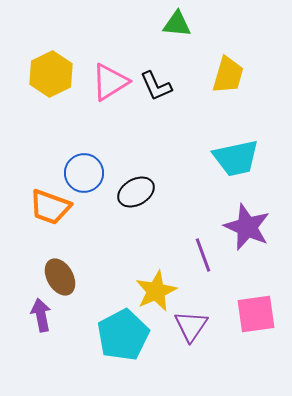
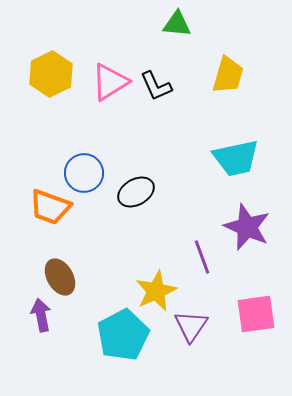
purple line: moved 1 px left, 2 px down
